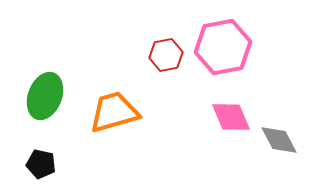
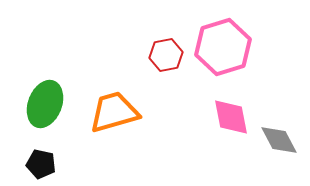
pink hexagon: rotated 6 degrees counterclockwise
green ellipse: moved 8 px down
pink diamond: rotated 12 degrees clockwise
